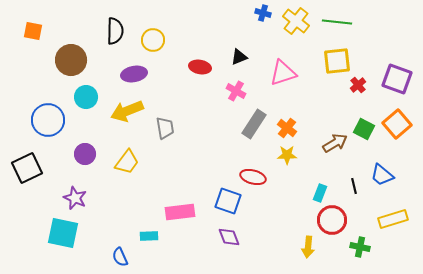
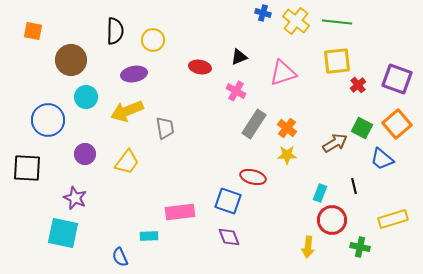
green square at (364, 129): moved 2 px left, 1 px up
black square at (27, 168): rotated 28 degrees clockwise
blue trapezoid at (382, 175): moved 16 px up
